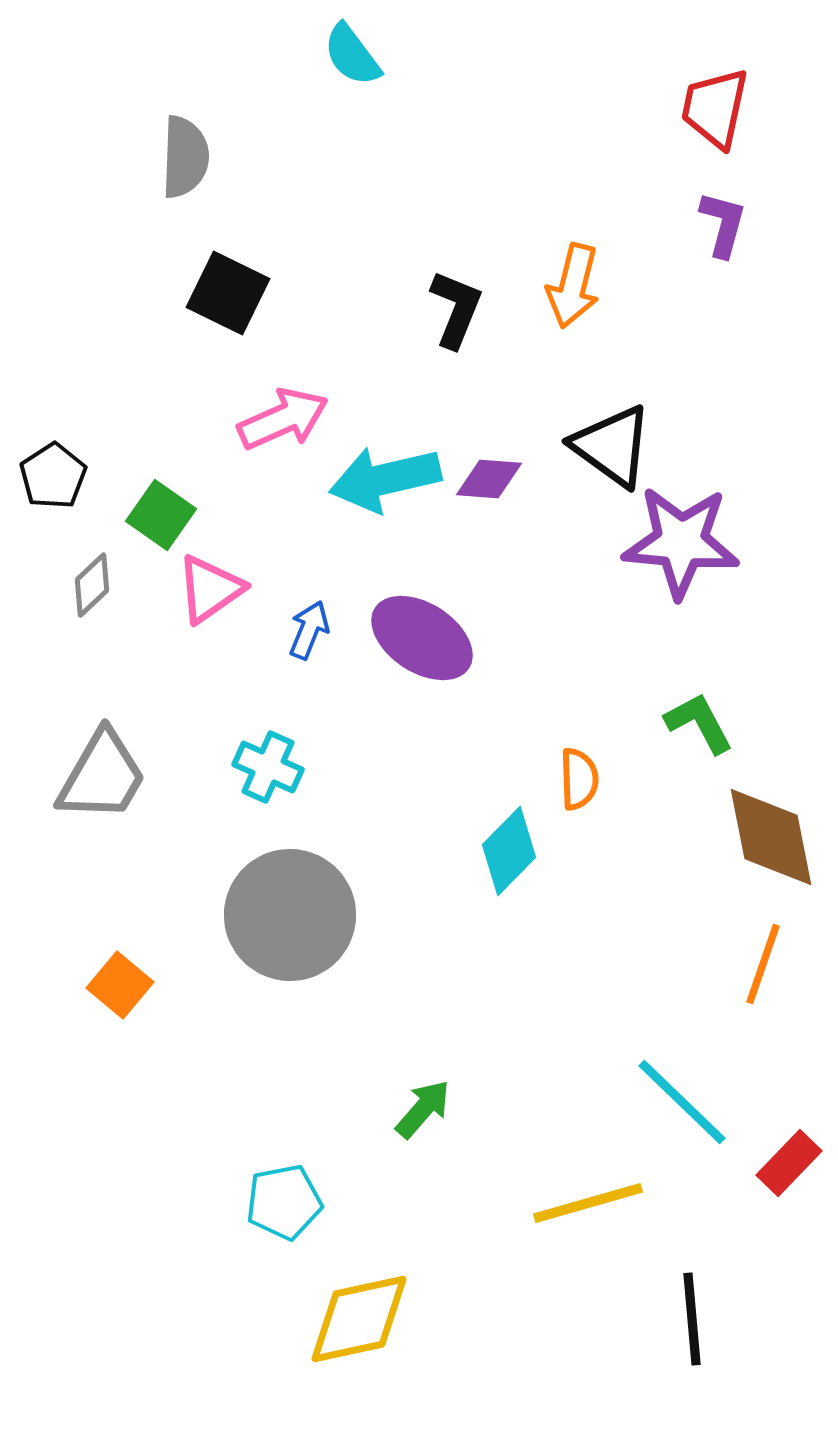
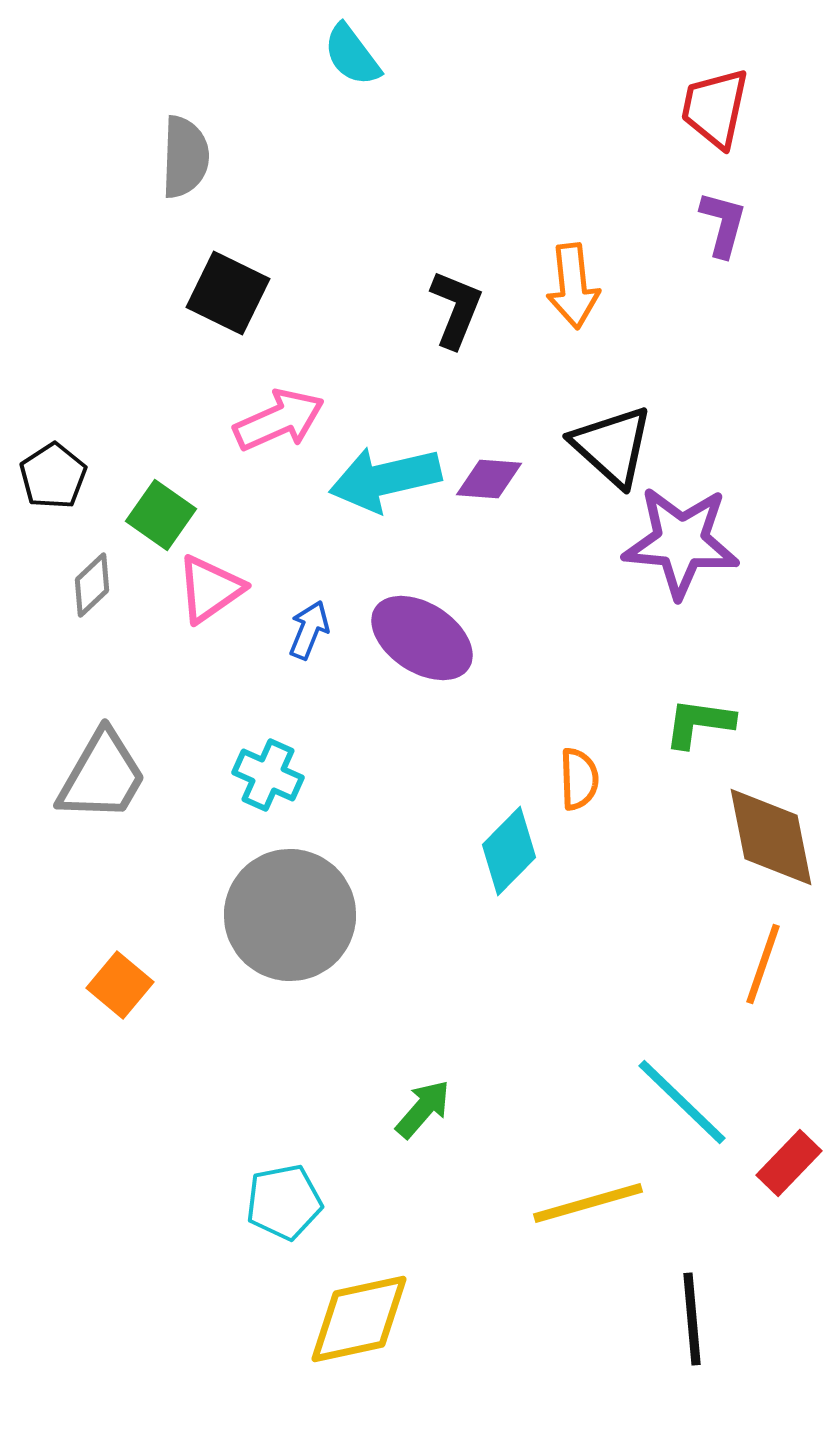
orange arrow: rotated 20 degrees counterclockwise
pink arrow: moved 4 px left, 1 px down
black triangle: rotated 6 degrees clockwise
green L-shape: rotated 54 degrees counterclockwise
cyan cross: moved 8 px down
